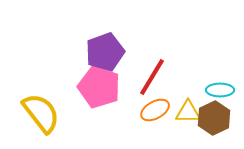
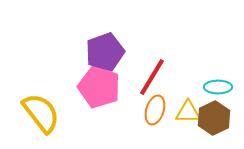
cyan ellipse: moved 2 px left, 3 px up
orange ellipse: rotated 44 degrees counterclockwise
